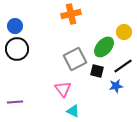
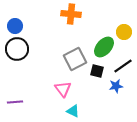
orange cross: rotated 18 degrees clockwise
